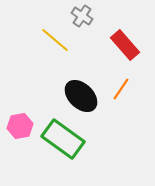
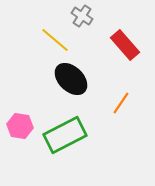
orange line: moved 14 px down
black ellipse: moved 10 px left, 17 px up
pink hexagon: rotated 20 degrees clockwise
green rectangle: moved 2 px right, 4 px up; rotated 63 degrees counterclockwise
